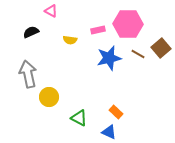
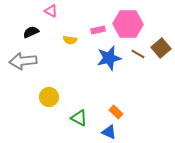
gray arrow: moved 5 px left, 13 px up; rotated 84 degrees counterclockwise
